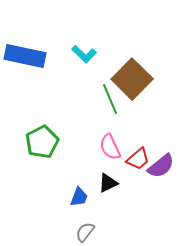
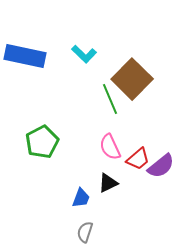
blue trapezoid: moved 2 px right, 1 px down
gray semicircle: rotated 20 degrees counterclockwise
